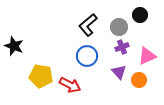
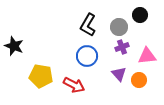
black L-shape: rotated 20 degrees counterclockwise
pink triangle: rotated 18 degrees clockwise
purple triangle: moved 2 px down
red arrow: moved 4 px right
